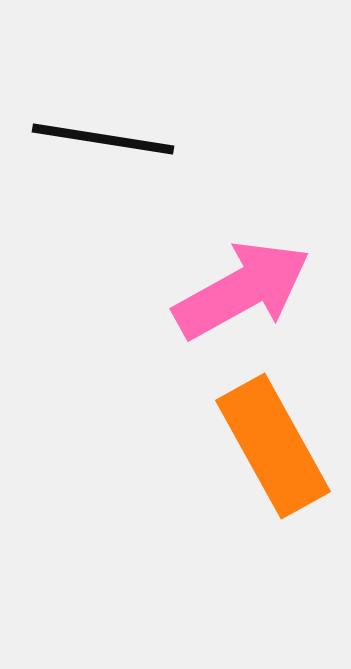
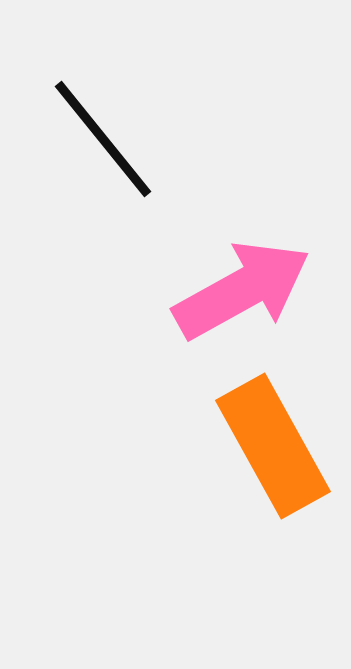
black line: rotated 42 degrees clockwise
